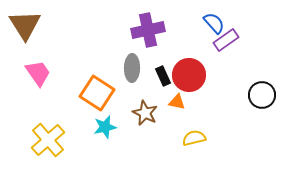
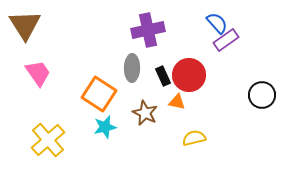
blue semicircle: moved 3 px right
orange square: moved 2 px right, 1 px down
